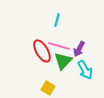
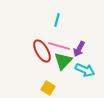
cyan arrow: rotated 36 degrees counterclockwise
